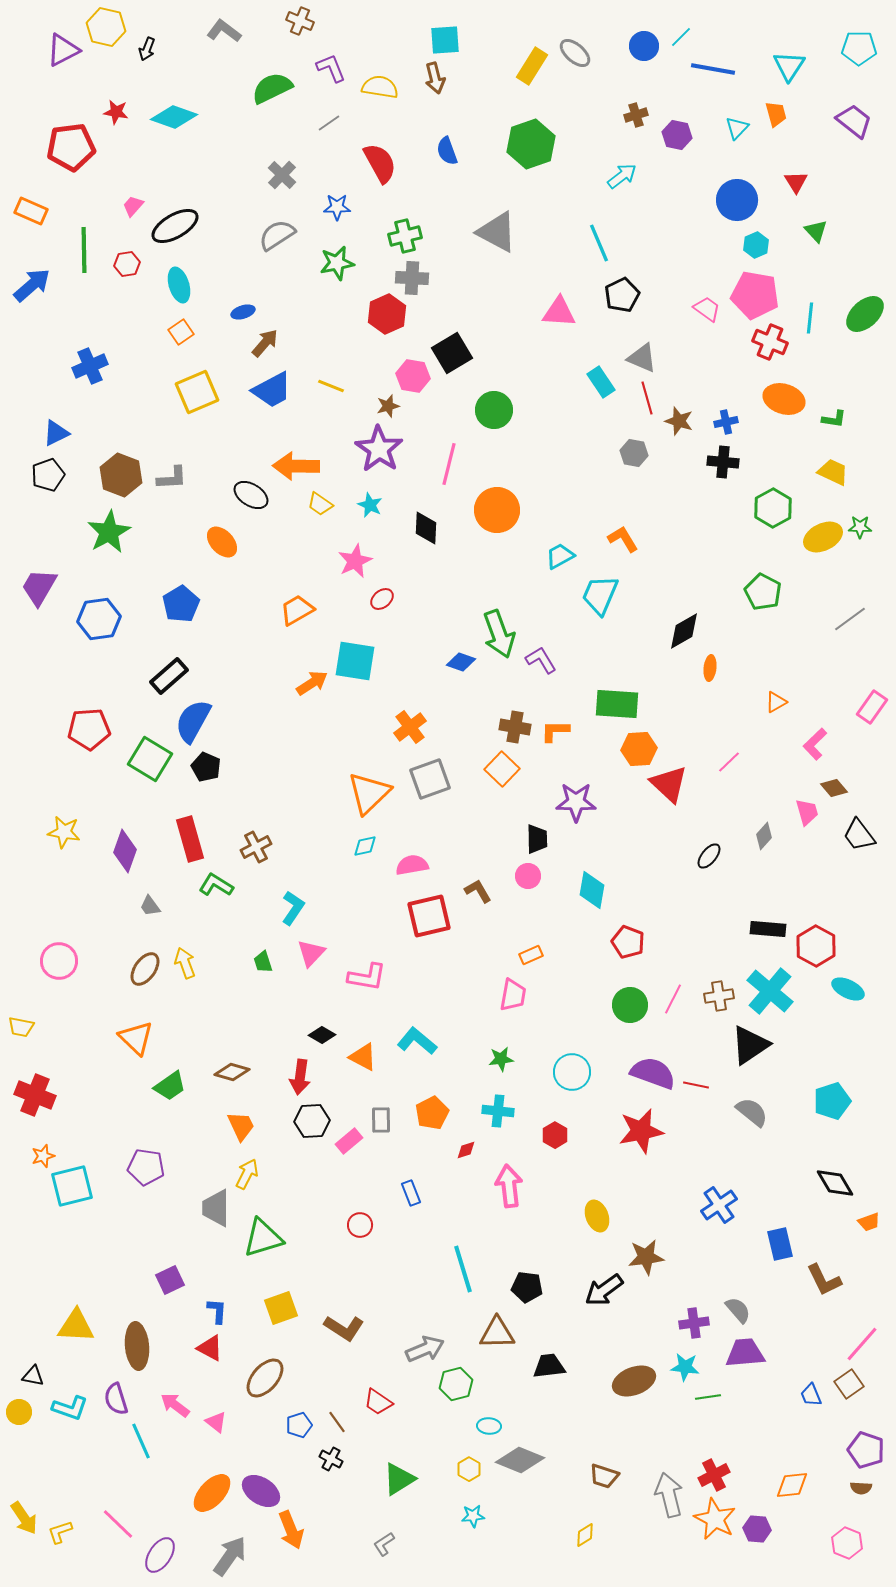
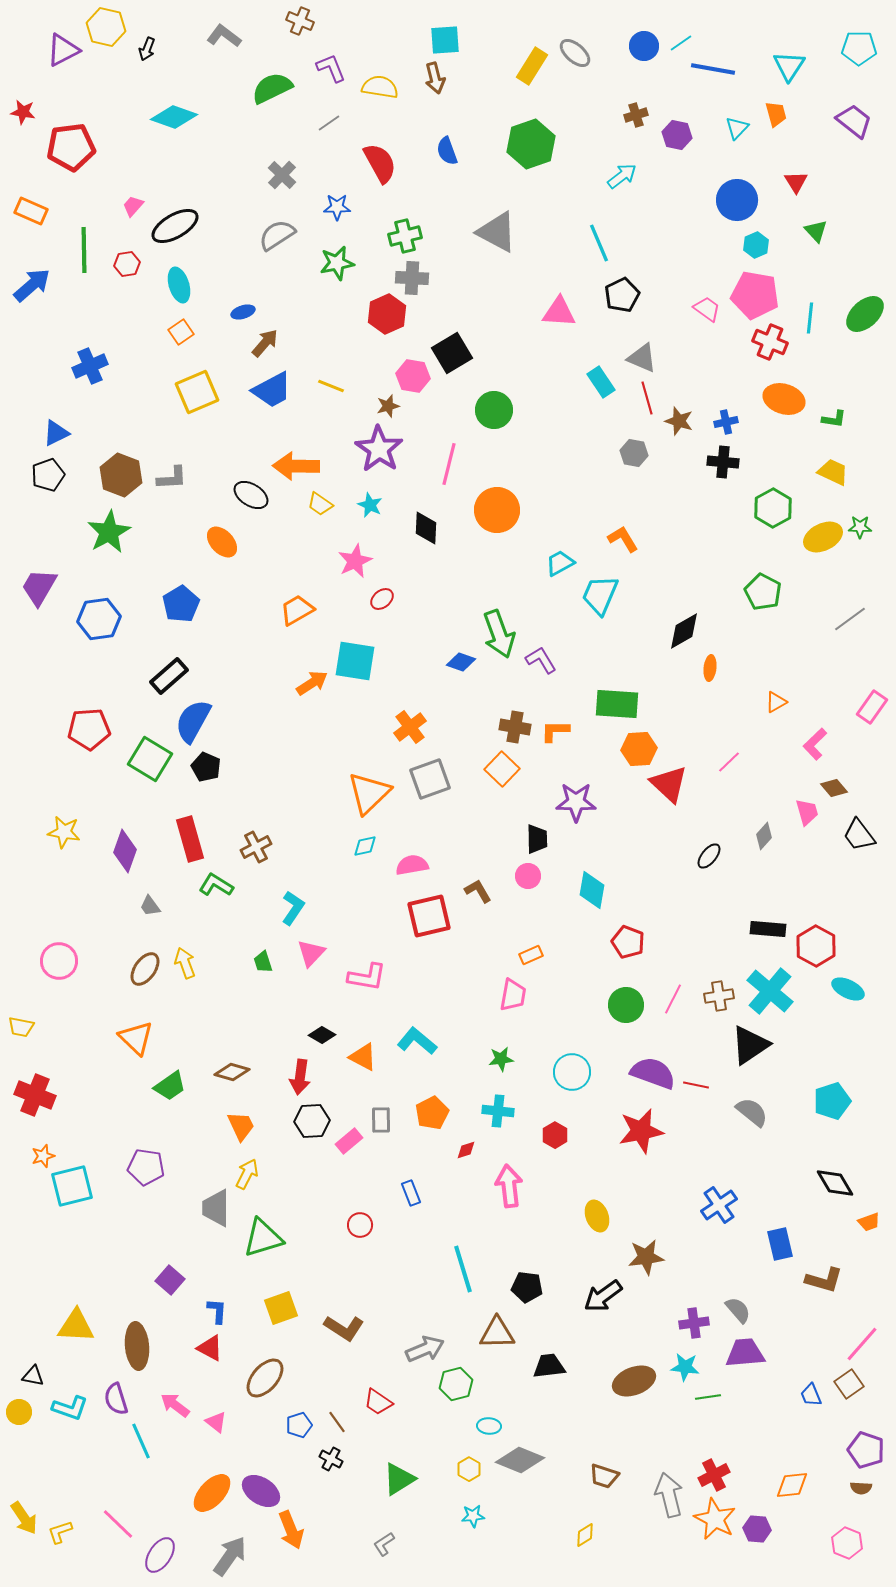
gray L-shape at (224, 31): moved 5 px down
cyan line at (681, 37): moved 6 px down; rotated 10 degrees clockwise
red star at (116, 112): moved 93 px left
cyan trapezoid at (560, 556): moved 7 px down
green circle at (630, 1005): moved 4 px left
purple square at (170, 1280): rotated 24 degrees counterclockwise
brown L-shape at (824, 1280): rotated 48 degrees counterclockwise
black arrow at (604, 1290): moved 1 px left, 6 px down
